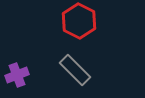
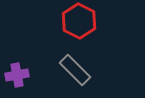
purple cross: rotated 10 degrees clockwise
